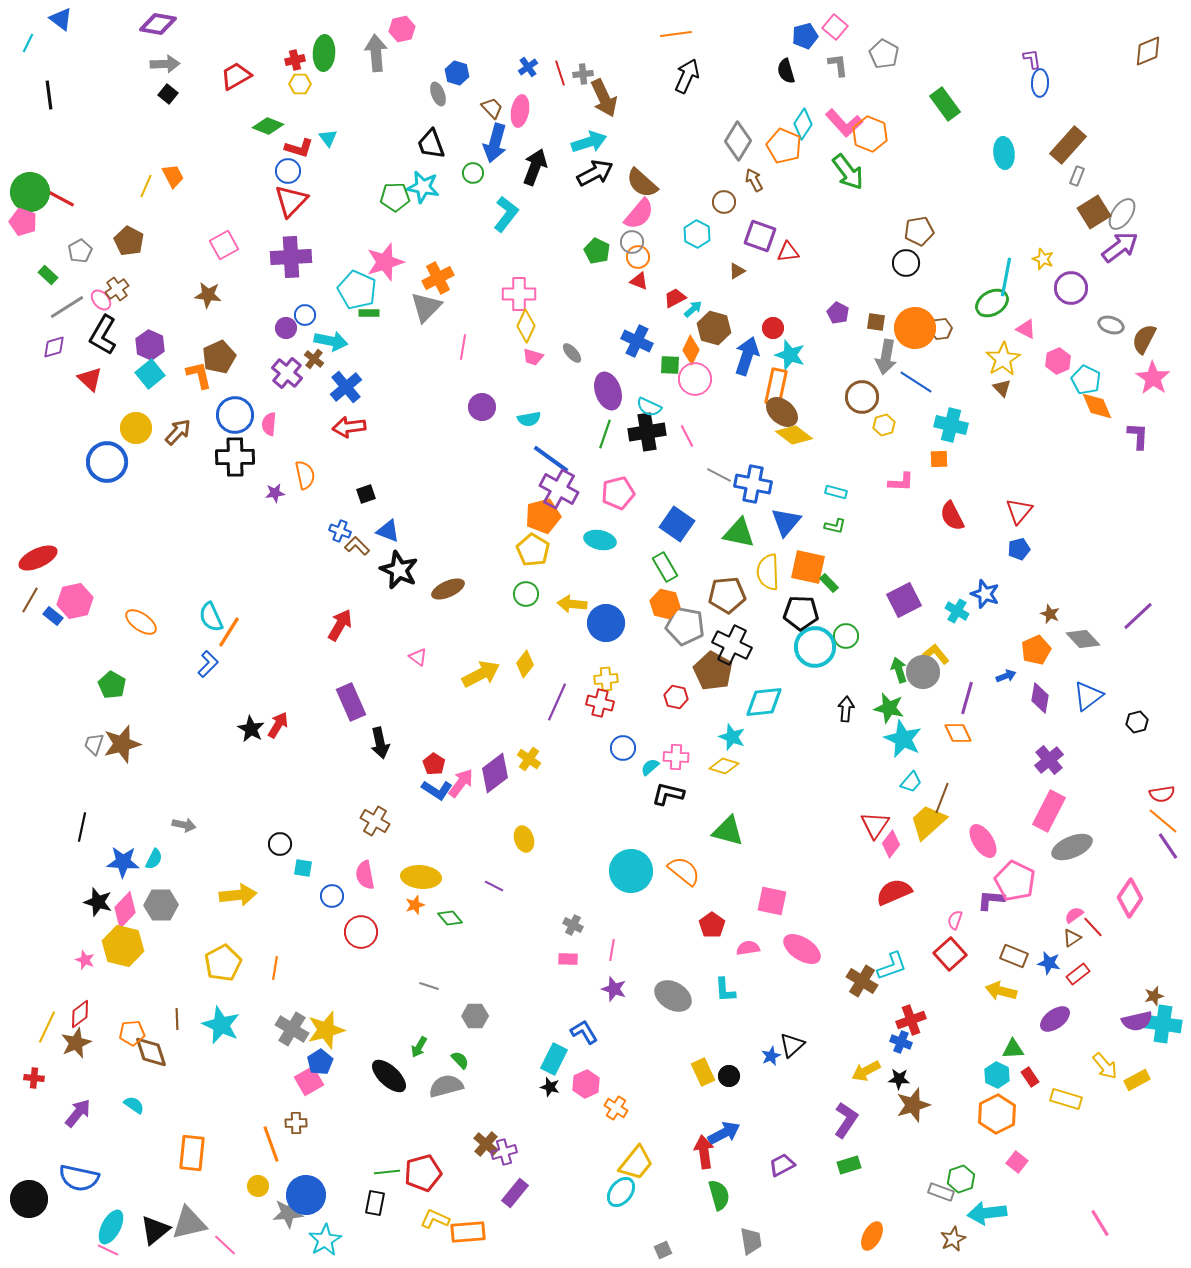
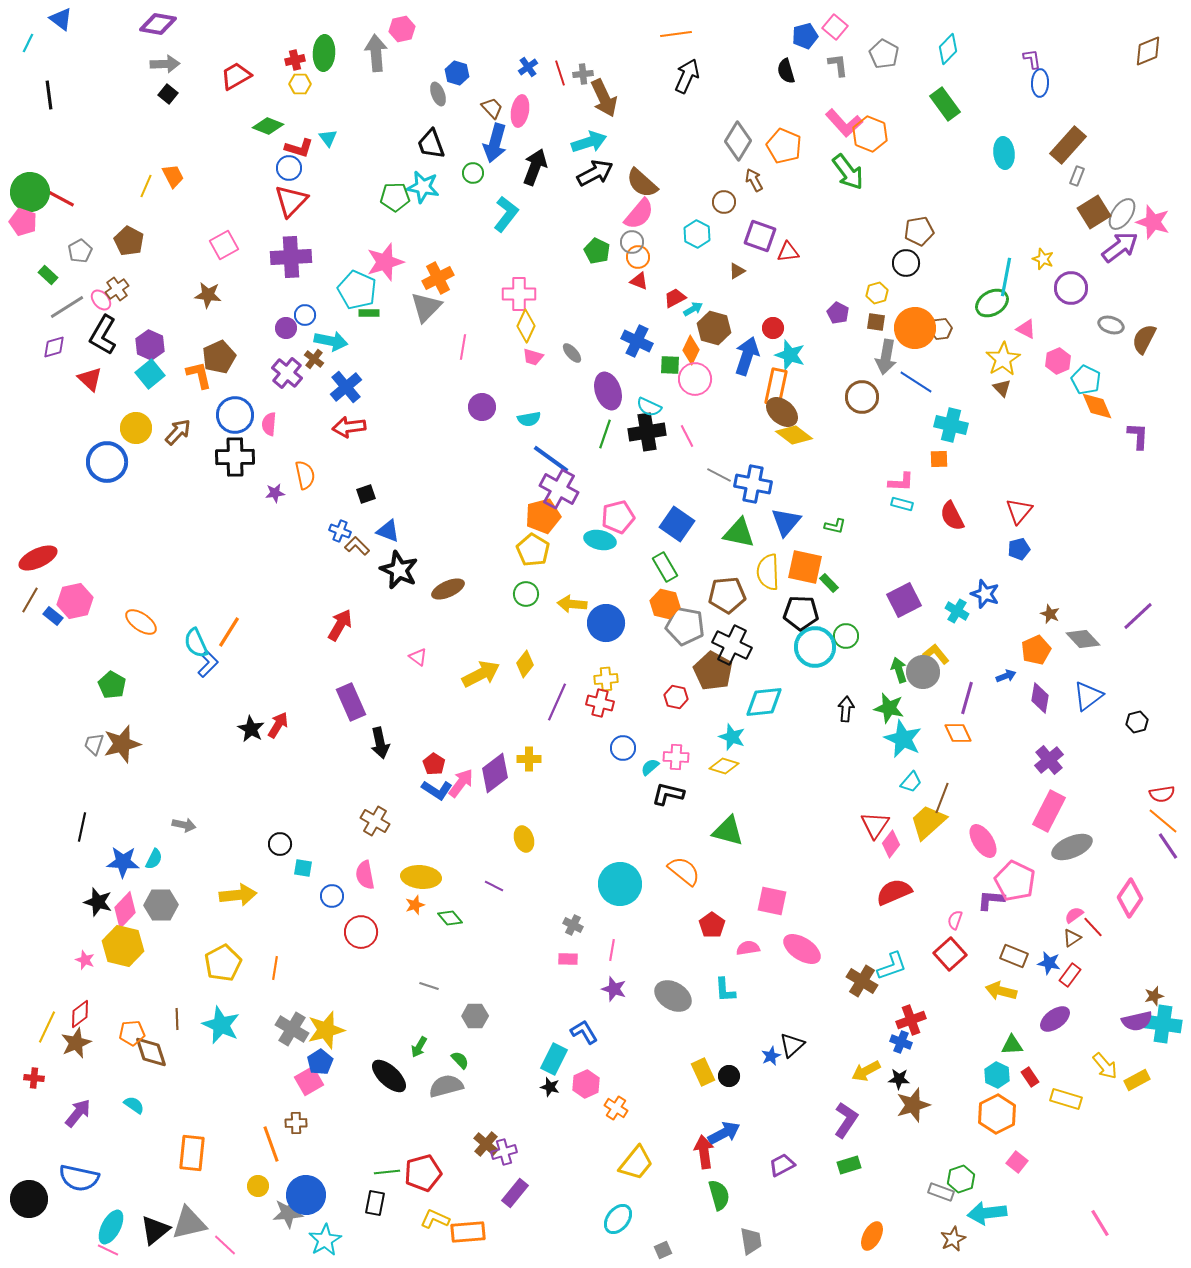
cyan diamond at (803, 124): moved 145 px right, 75 px up; rotated 12 degrees clockwise
blue circle at (288, 171): moved 1 px right, 3 px up
cyan arrow at (693, 309): rotated 12 degrees clockwise
pink star at (1153, 378): moved 156 px up; rotated 16 degrees counterclockwise
yellow hexagon at (884, 425): moved 7 px left, 132 px up
cyan rectangle at (836, 492): moved 66 px right, 12 px down
pink pentagon at (618, 493): moved 24 px down
orange square at (808, 567): moved 3 px left
cyan semicircle at (211, 617): moved 15 px left, 26 px down
yellow cross at (529, 759): rotated 35 degrees counterclockwise
cyan circle at (631, 871): moved 11 px left, 13 px down
red rectangle at (1078, 974): moved 8 px left, 1 px down; rotated 15 degrees counterclockwise
green triangle at (1013, 1049): moved 1 px left, 4 px up
cyan ellipse at (621, 1192): moved 3 px left, 27 px down
